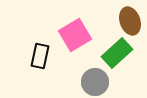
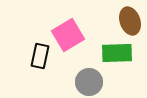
pink square: moved 7 px left
green rectangle: rotated 40 degrees clockwise
gray circle: moved 6 px left
